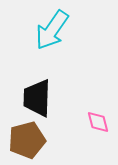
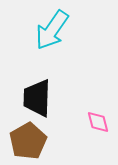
brown pentagon: moved 1 px right, 1 px down; rotated 15 degrees counterclockwise
